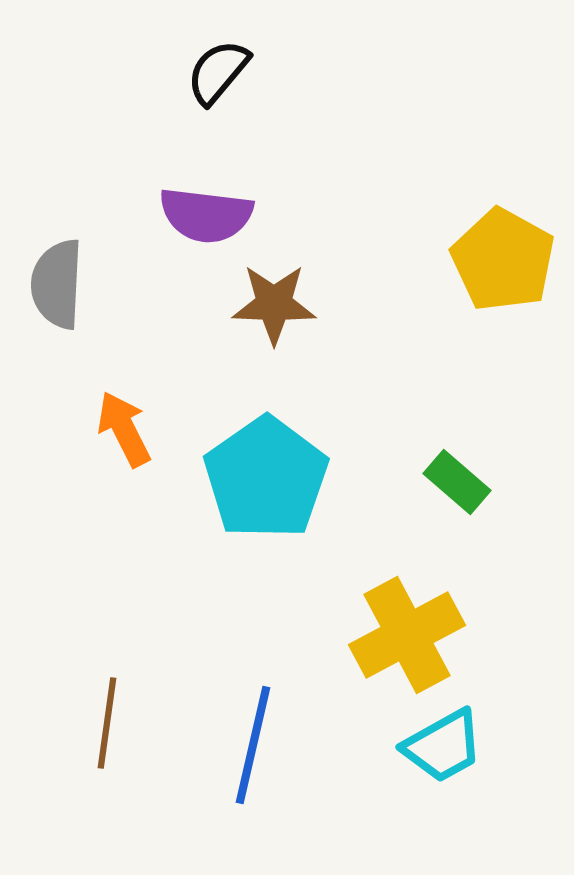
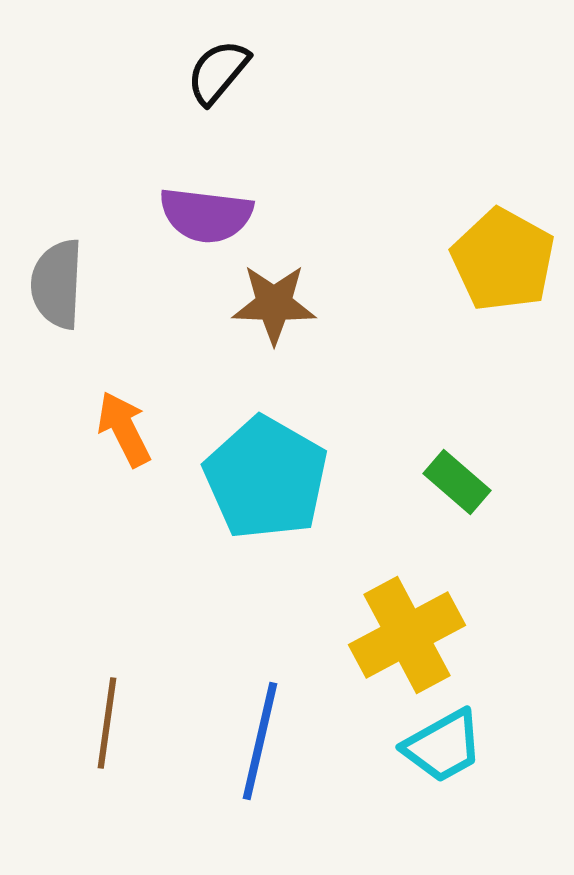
cyan pentagon: rotated 7 degrees counterclockwise
blue line: moved 7 px right, 4 px up
